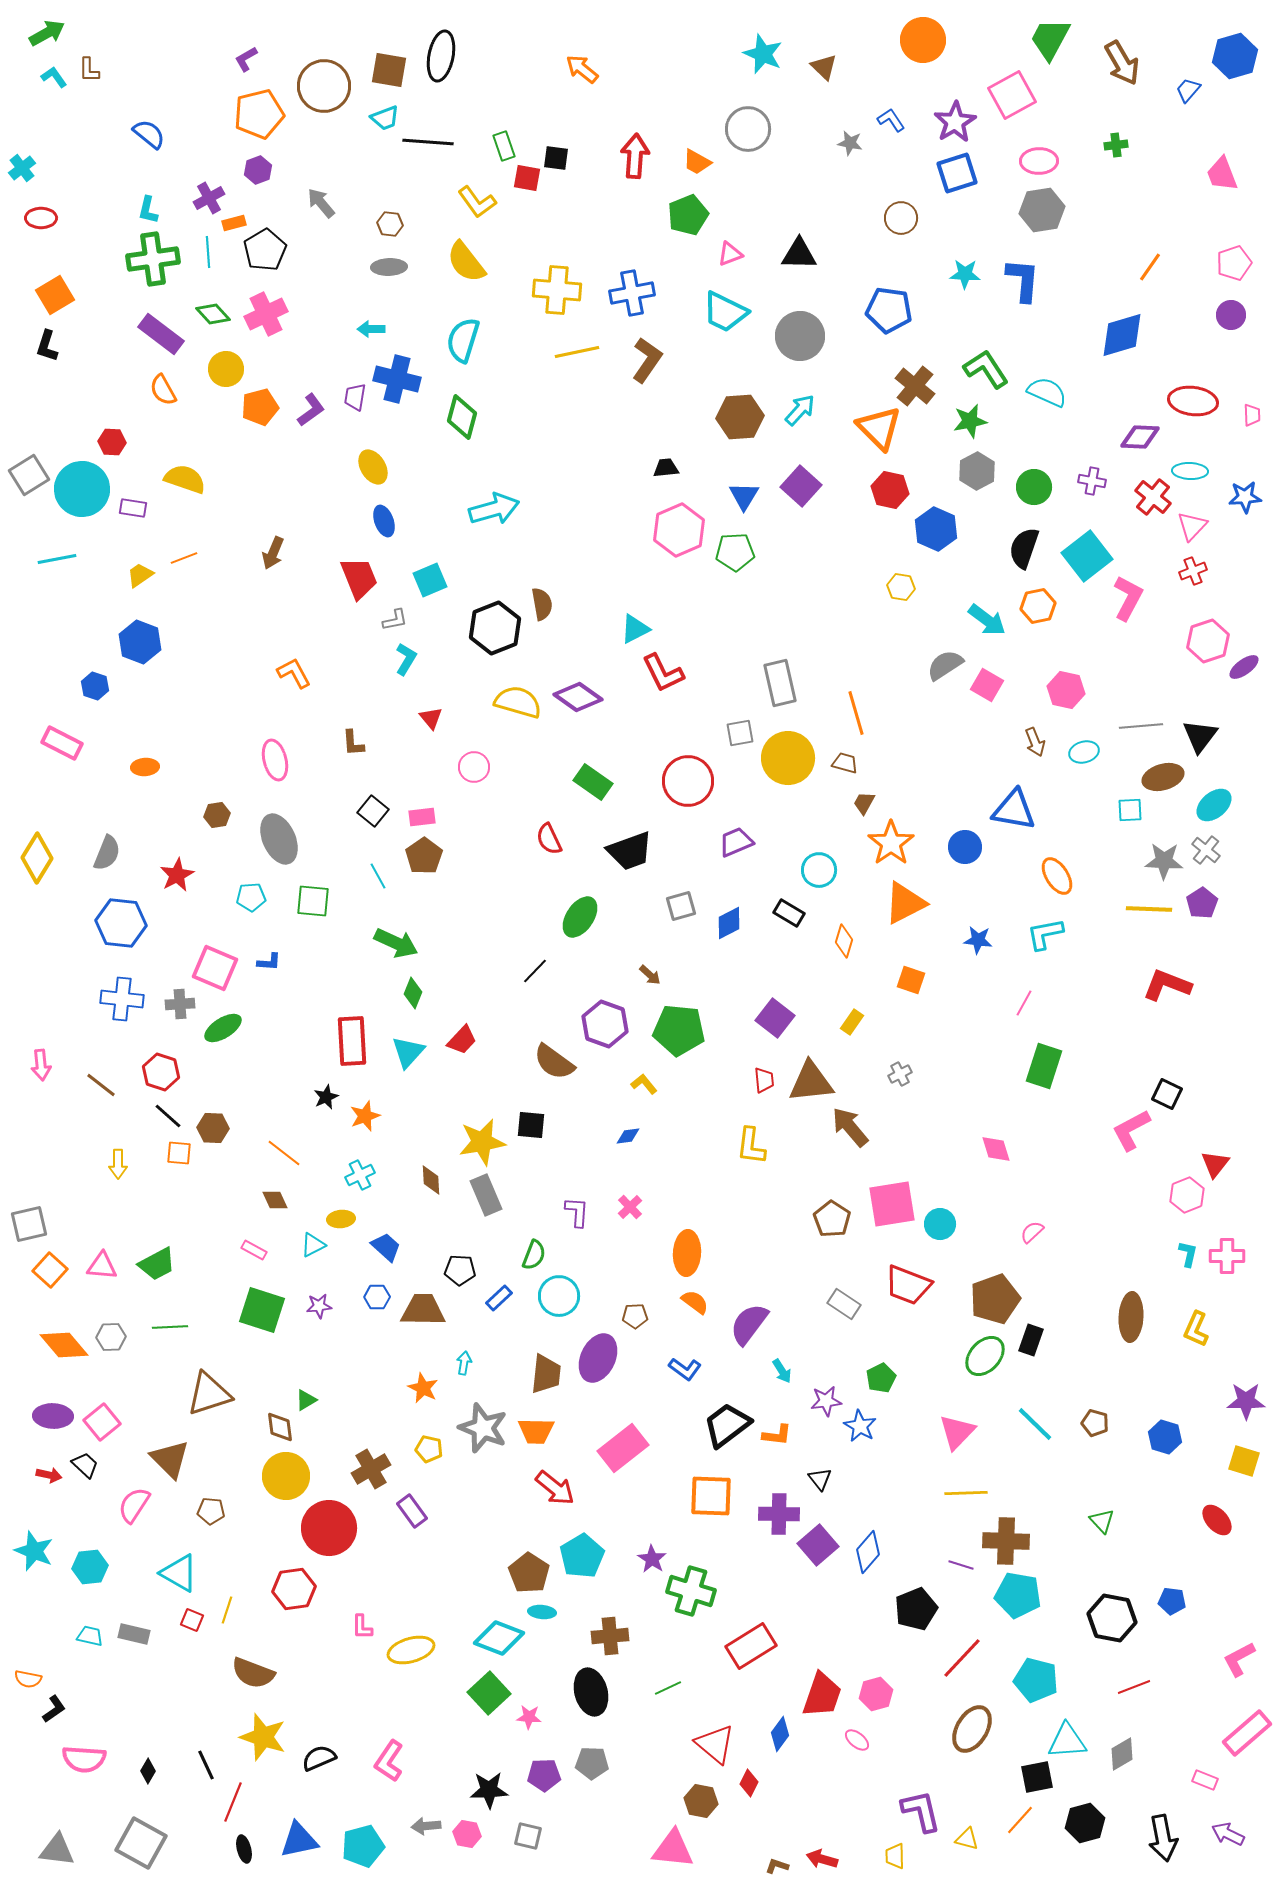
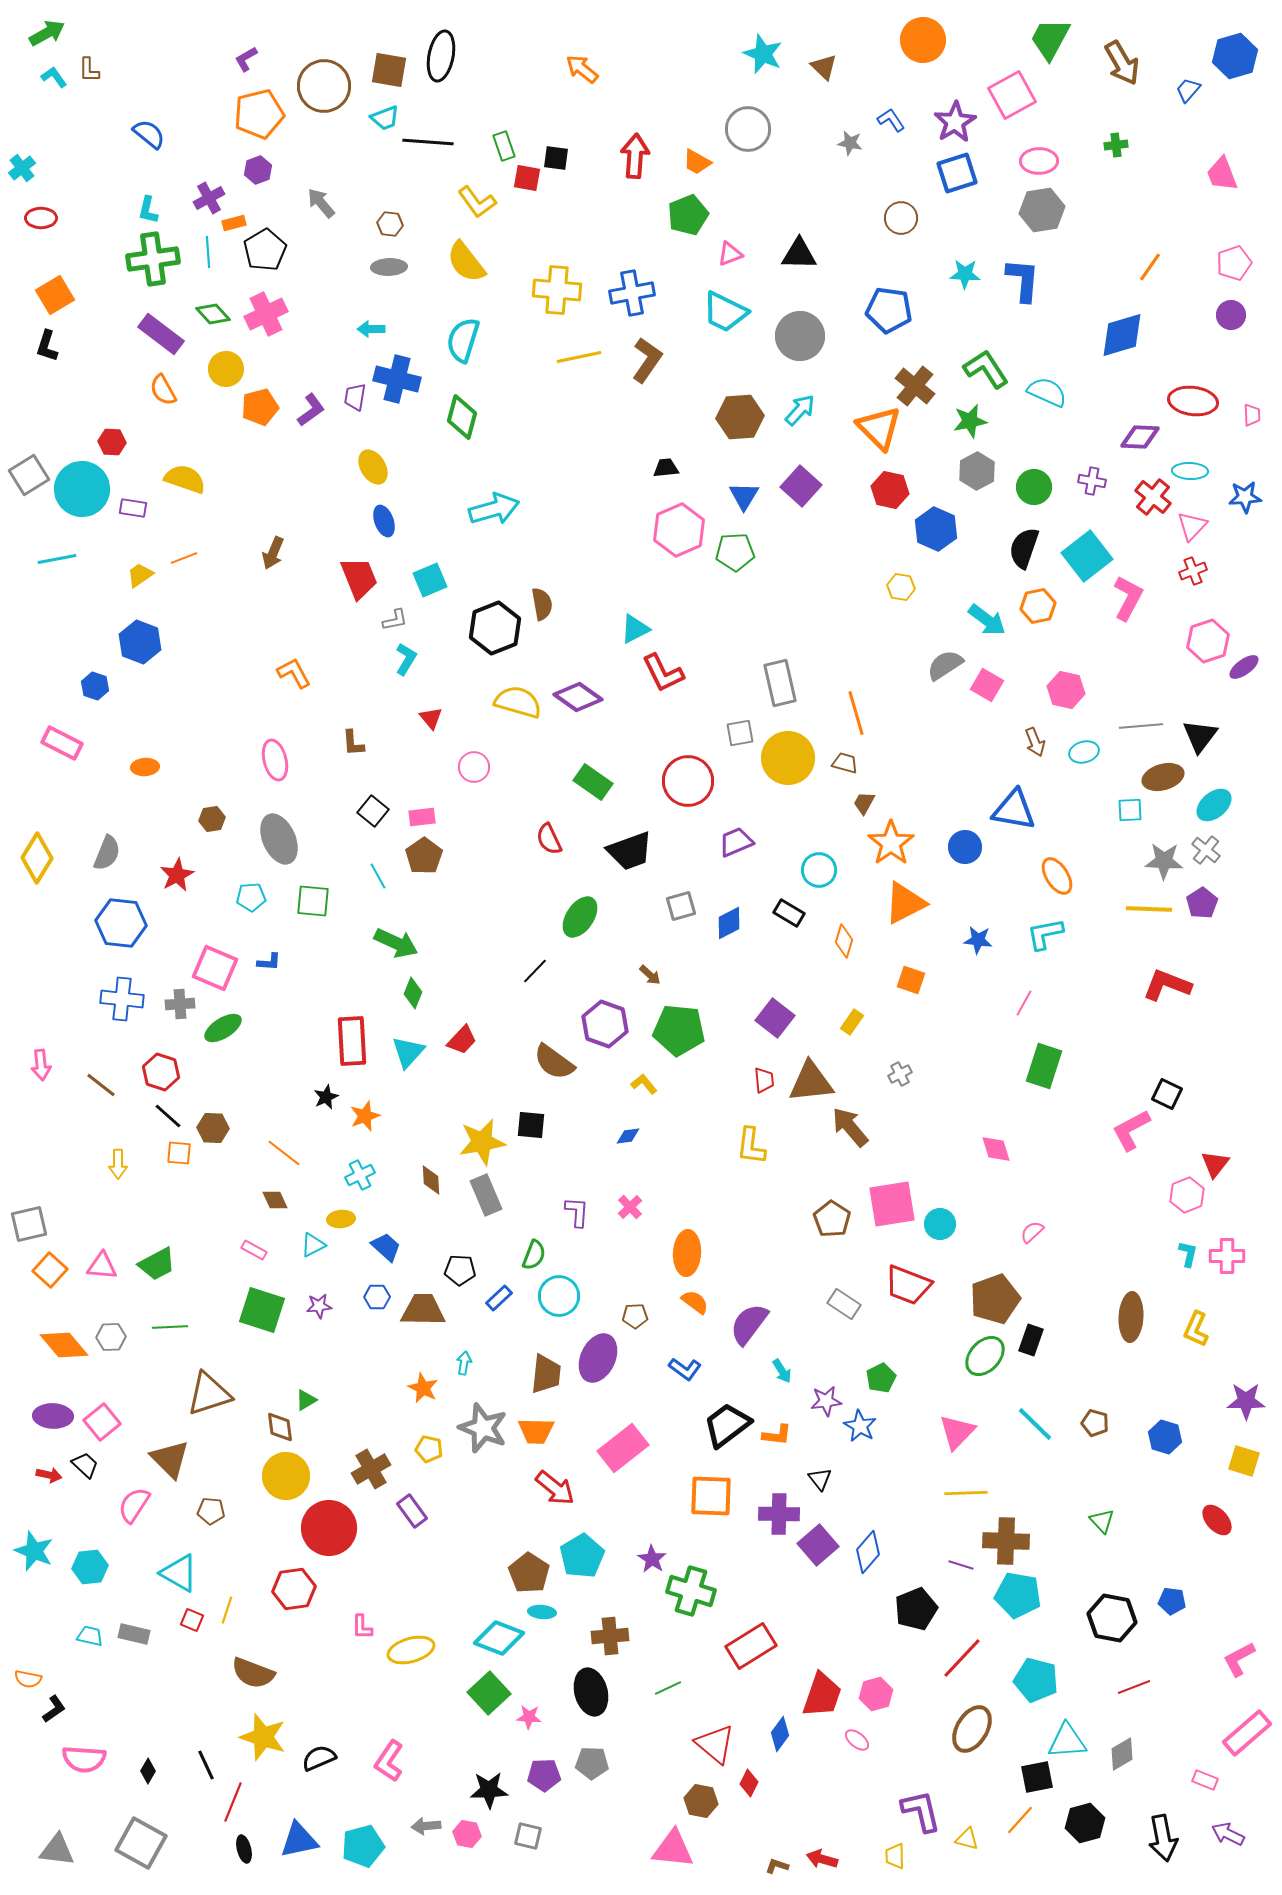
yellow line at (577, 352): moved 2 px right, 5 px down
brown hexagon at (217, 815): moved 5 px left, 4 px down
